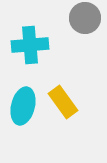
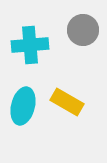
gray circle: moved 2 px left, 12 px down
yellow rectangle: moved 4 px right; rotated 24 degrees counterclockwise
